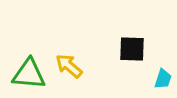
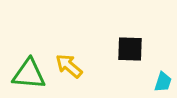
black square: moved 2 px left
cyan trapezoid: moved 3 px down
